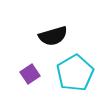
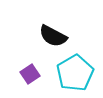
black semicircle: rotated 44 degrees clockwise
